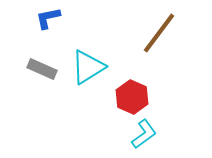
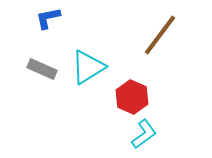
brown line: moved 1 px right, 2 px down
